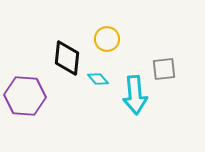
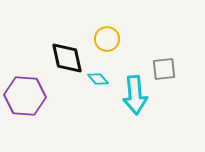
black diamond: rotated 18 degrees counterclockwise
